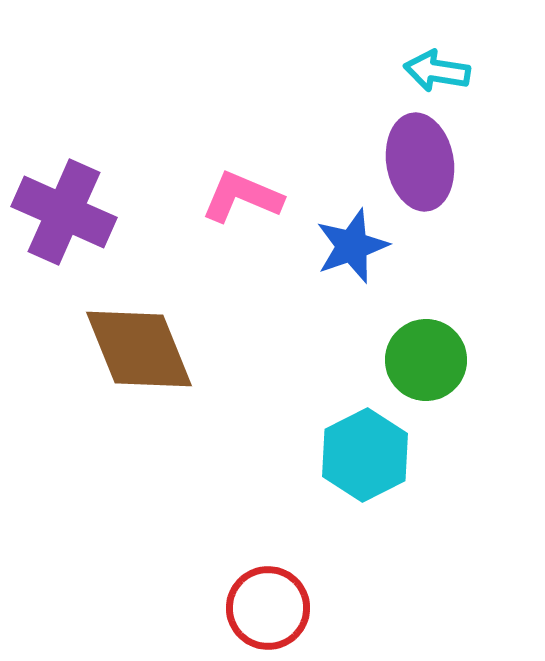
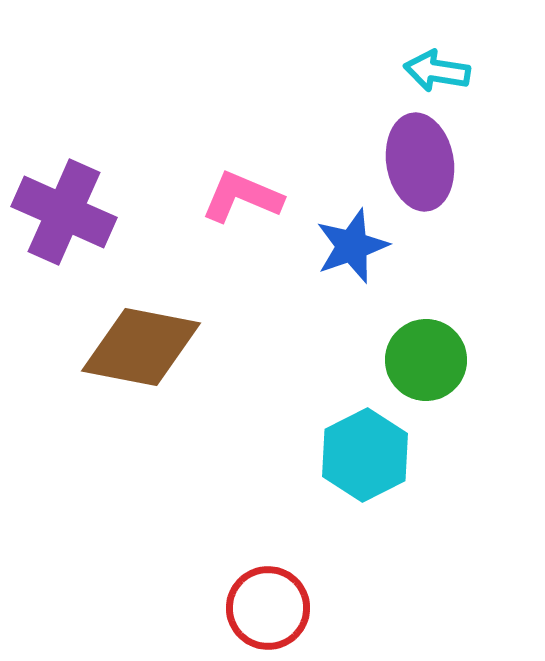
brown diamond: moved 2 px right, 2 px up; rotated 57 degrees counterclockwise
